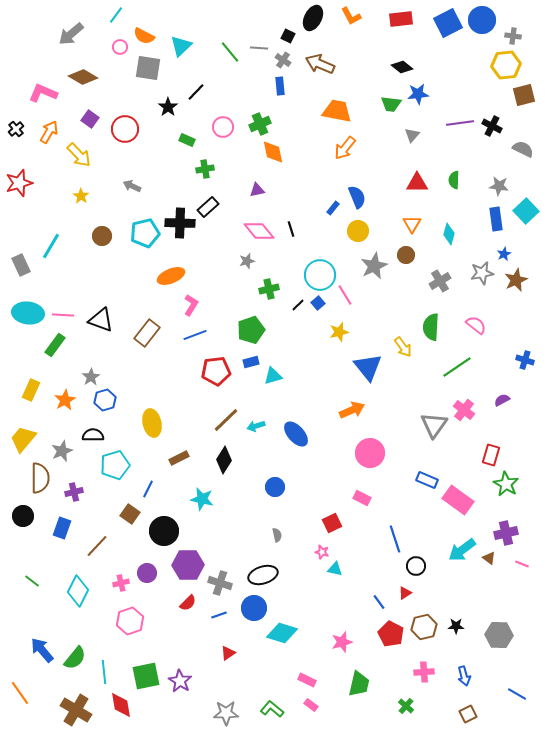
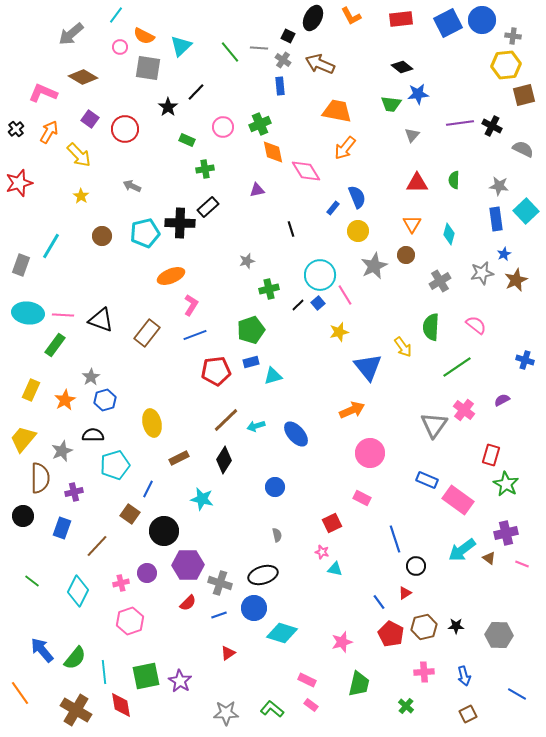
pink diamond at (259, 231): moved 47 px right, 60 px up; rotated 8 degrees clockwise
gray rectangle at (21, 265): rotated 45 degrees clockwise
